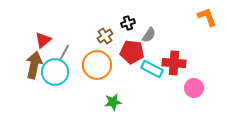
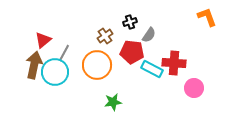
black cross: moved 2 px right, 1 px up
